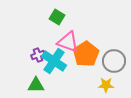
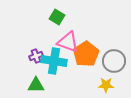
purple cross: moved 2 px left, 1 px down
cyan cross: rotated 25 degrees counterclockwise
